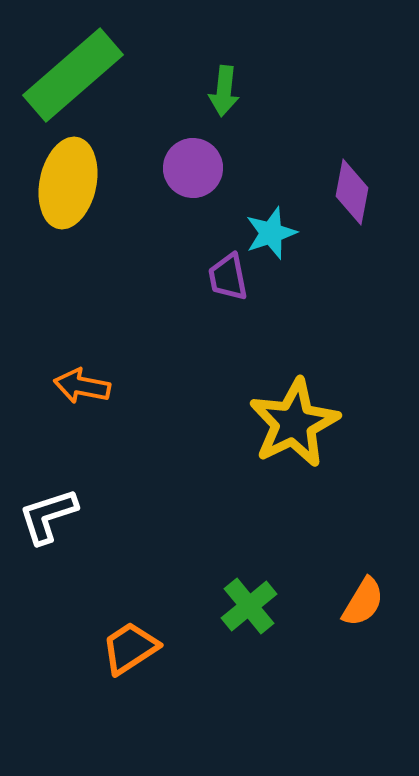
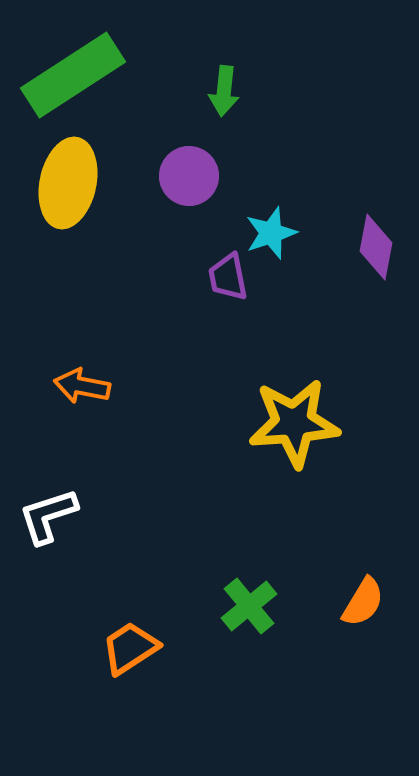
green rectangle: rotated 8 degrees clockwise
purple circle: moved 4 px left, 8 px down
purple diamond: moved 24 px right, 55 px down
yellow star: rotated 22 degrees clockwise
